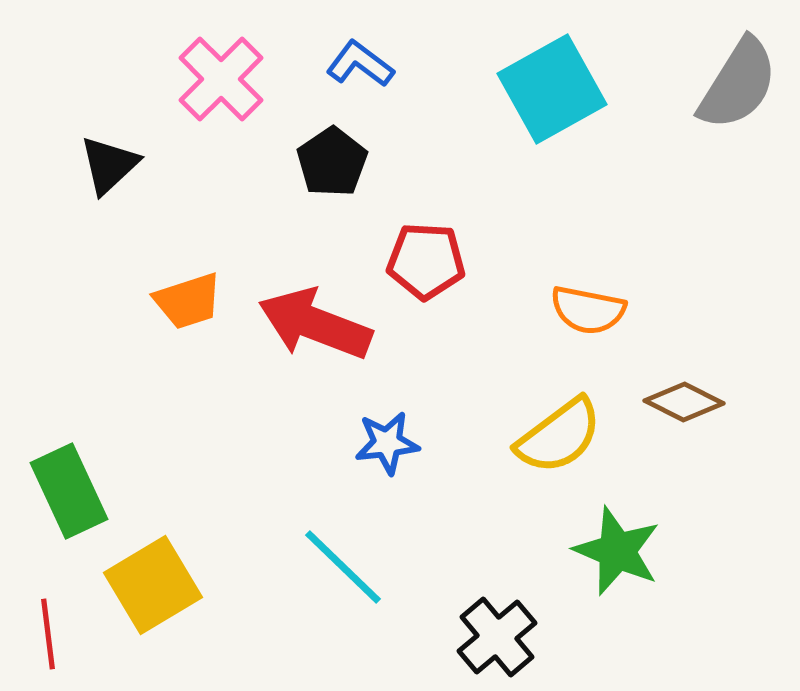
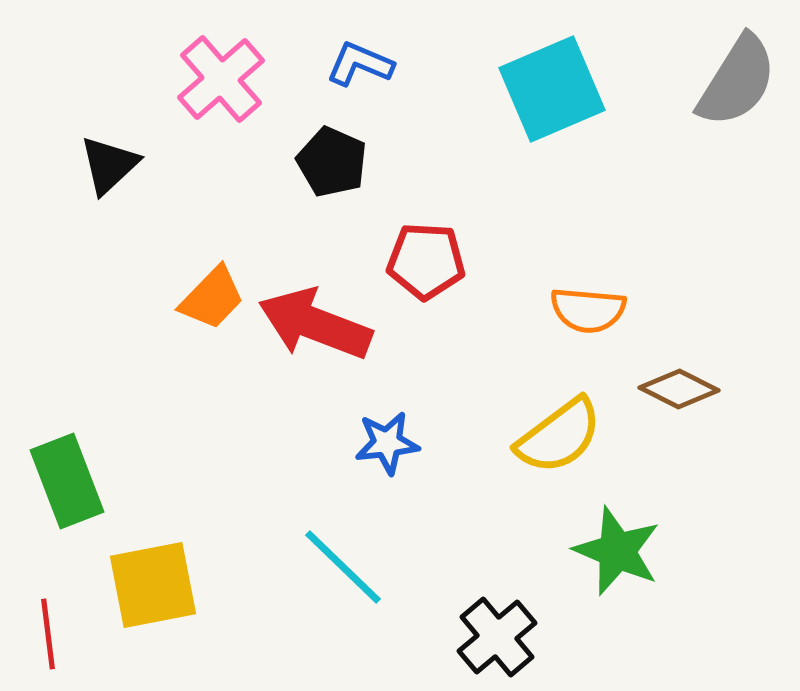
blue L-shape: rotated 14 degrees counterclockwise
pink cross: rotated 4 degrees clockwise
gray semicircle: moved 1 px left, 3 px up
cyan square: rotated 6 degrees clockwise
black pentagon: rotated 14 degrees counterclockwise
orange trapezoid: moved 24 px right, 3 px up; rotated 28 degrees counterclockwise
orange semicircle: rotated 6 degrees counterclockwise
brown diamond: moved 5 px left, 13 px up
green rectangle: moved 2 px left, 10 px up; rotated 4 degrees clockwise
yellow square: rotated 20 degrees clockwise
